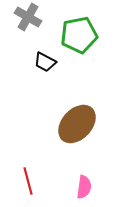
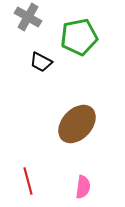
green pentagon: moved 2 px down
black trapezoid: moved 4 px left
pink semicircle: moved 1 px left
